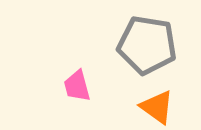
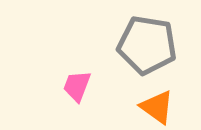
pink trapezoid: rotated 36 degrees clockwise
